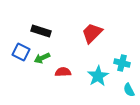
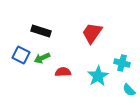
red trapezoid: rotated 10 degrees counterclockwise
blue square: moved 3 px down
cyan semicircle: rotated 16 degrees counterclockwise
